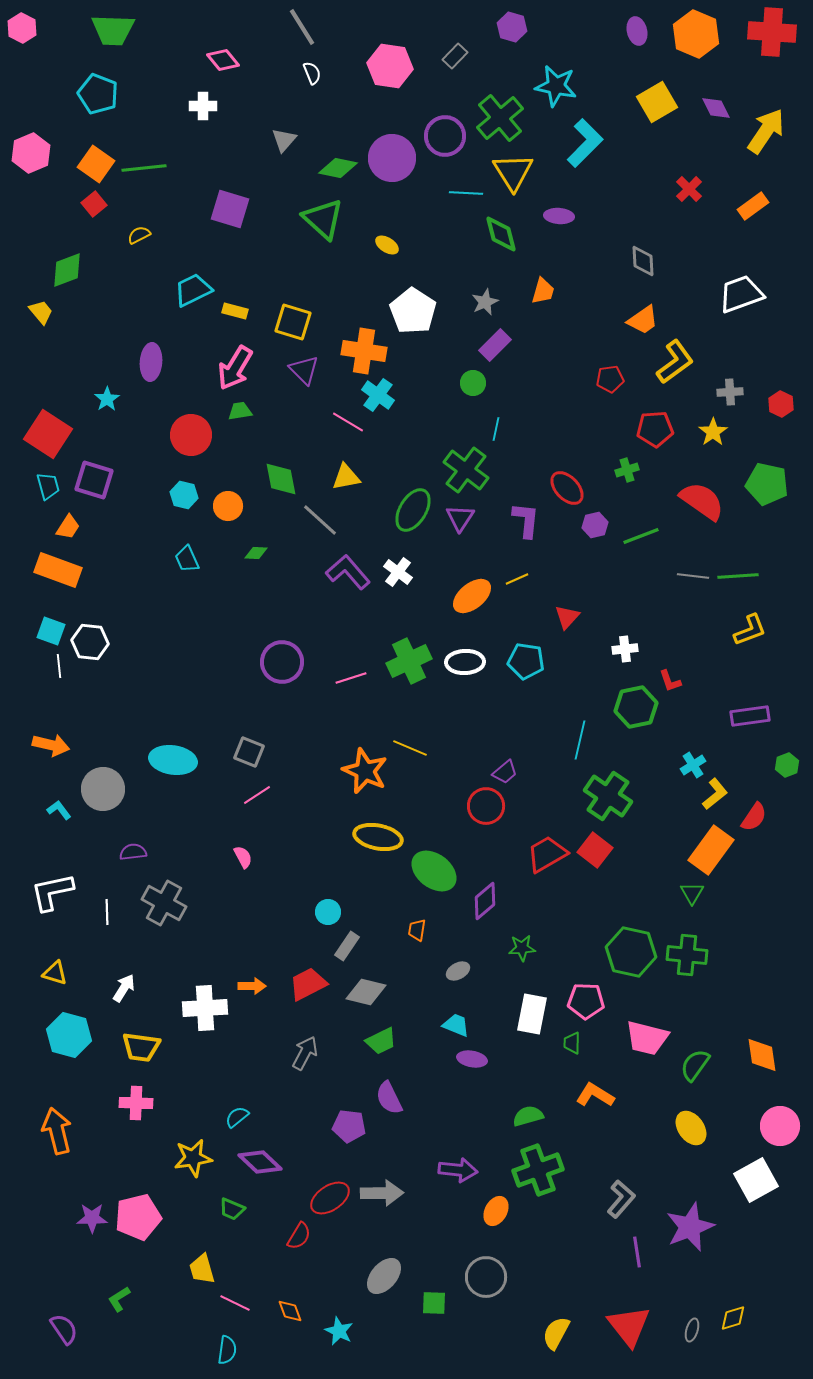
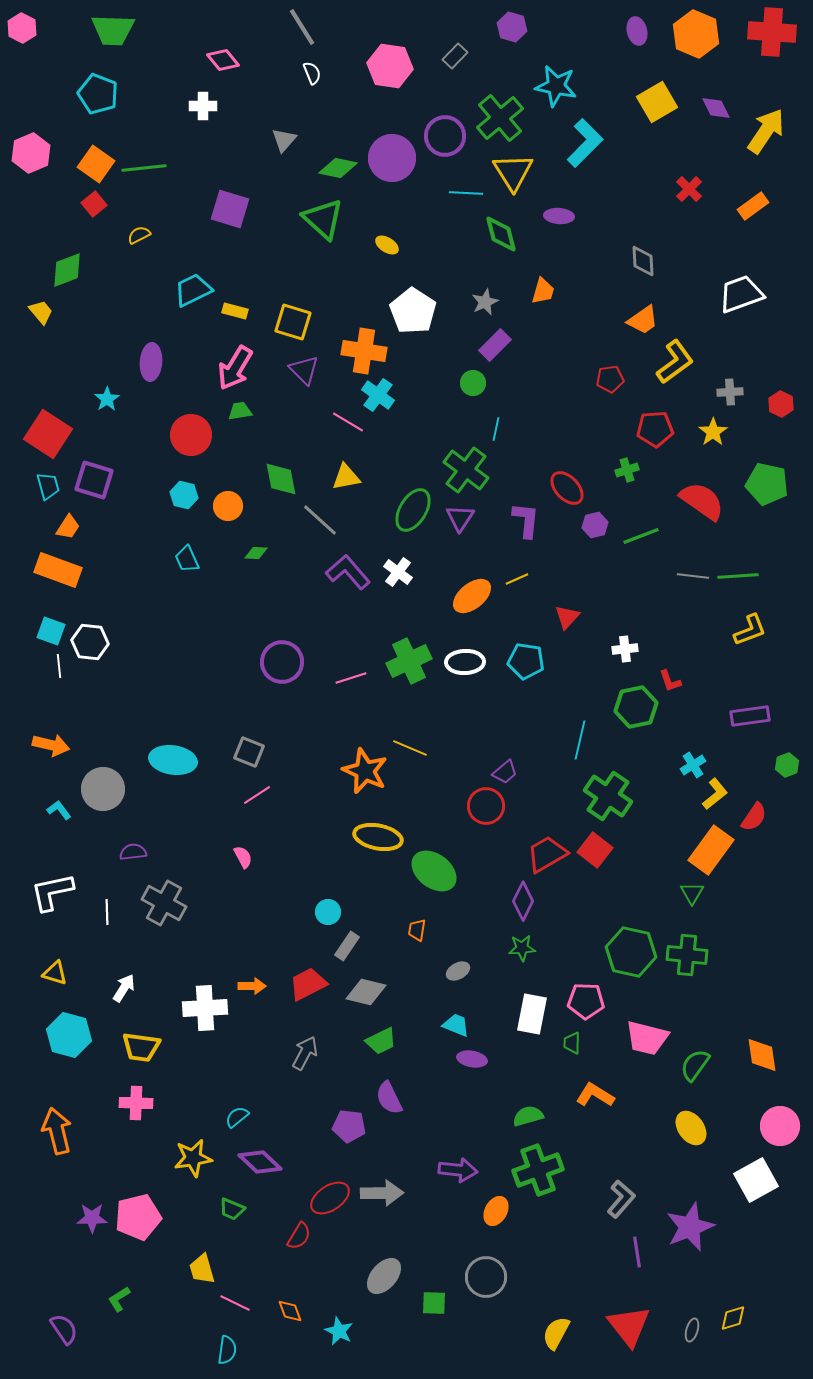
purple diamond at (485, 901): moved 38 px right; rotated 24 degrees counterclockwise
